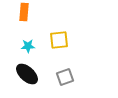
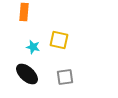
yellow square: rotated 18 degrees clockwise
cyan star: moved 5 px right, 1 px down; rotated 16 degrees clockwise
gray square: rotated 12 degrees clockwise
